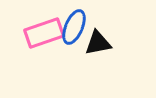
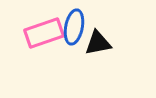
blue ellipse: rotated 12 degrees counterclockwise
